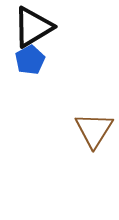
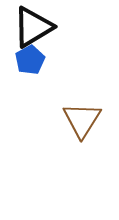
brown triangle: moved 12 px left, 10 px up
